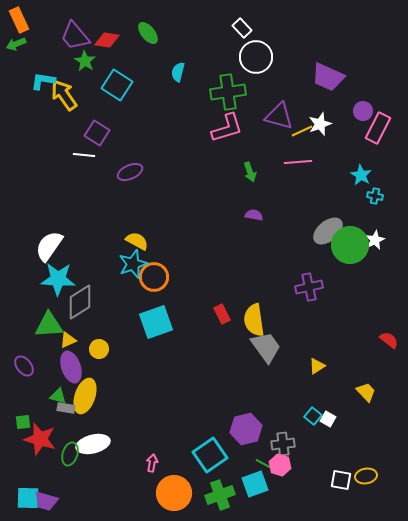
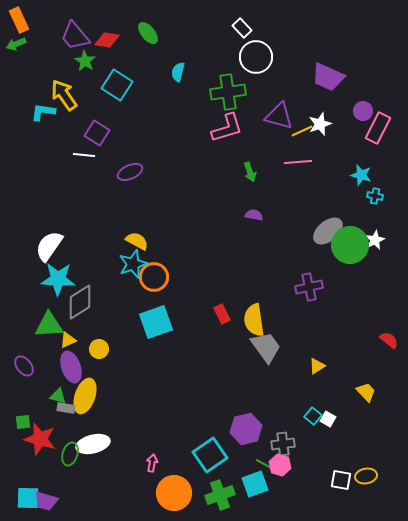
cyan L-shape at (43, 81): moved 31 px down
cyan star at (361, 175): rotated 15 degrees counterclockwise
